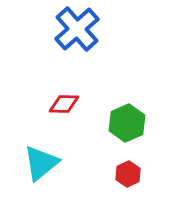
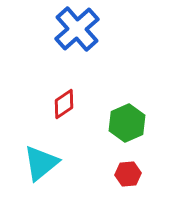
red diamond: rotated 36 degrees counterclockwise
red hexagon: rotated 20 degrees clockwise
